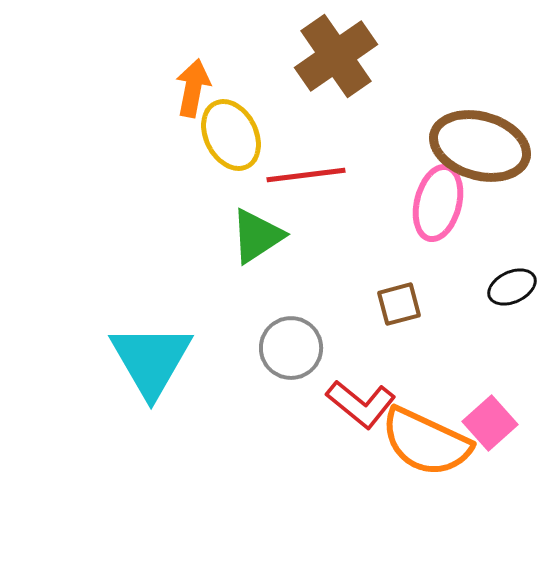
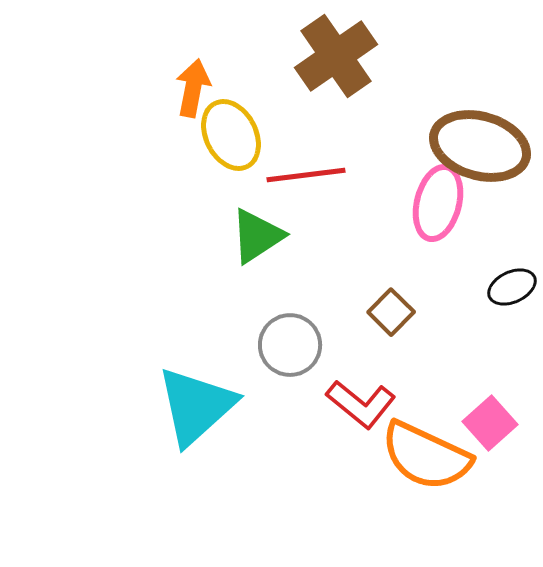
brown square: moved 8 px left, 8 px down; rotated 30 degrees counterclockwise
gray circle: moved 1 px left, 3 px up
cyan triangle: moved 45 px right, 46 px down; rotated 18 degrees clockwise
orange semicircle: moved 14 px down
